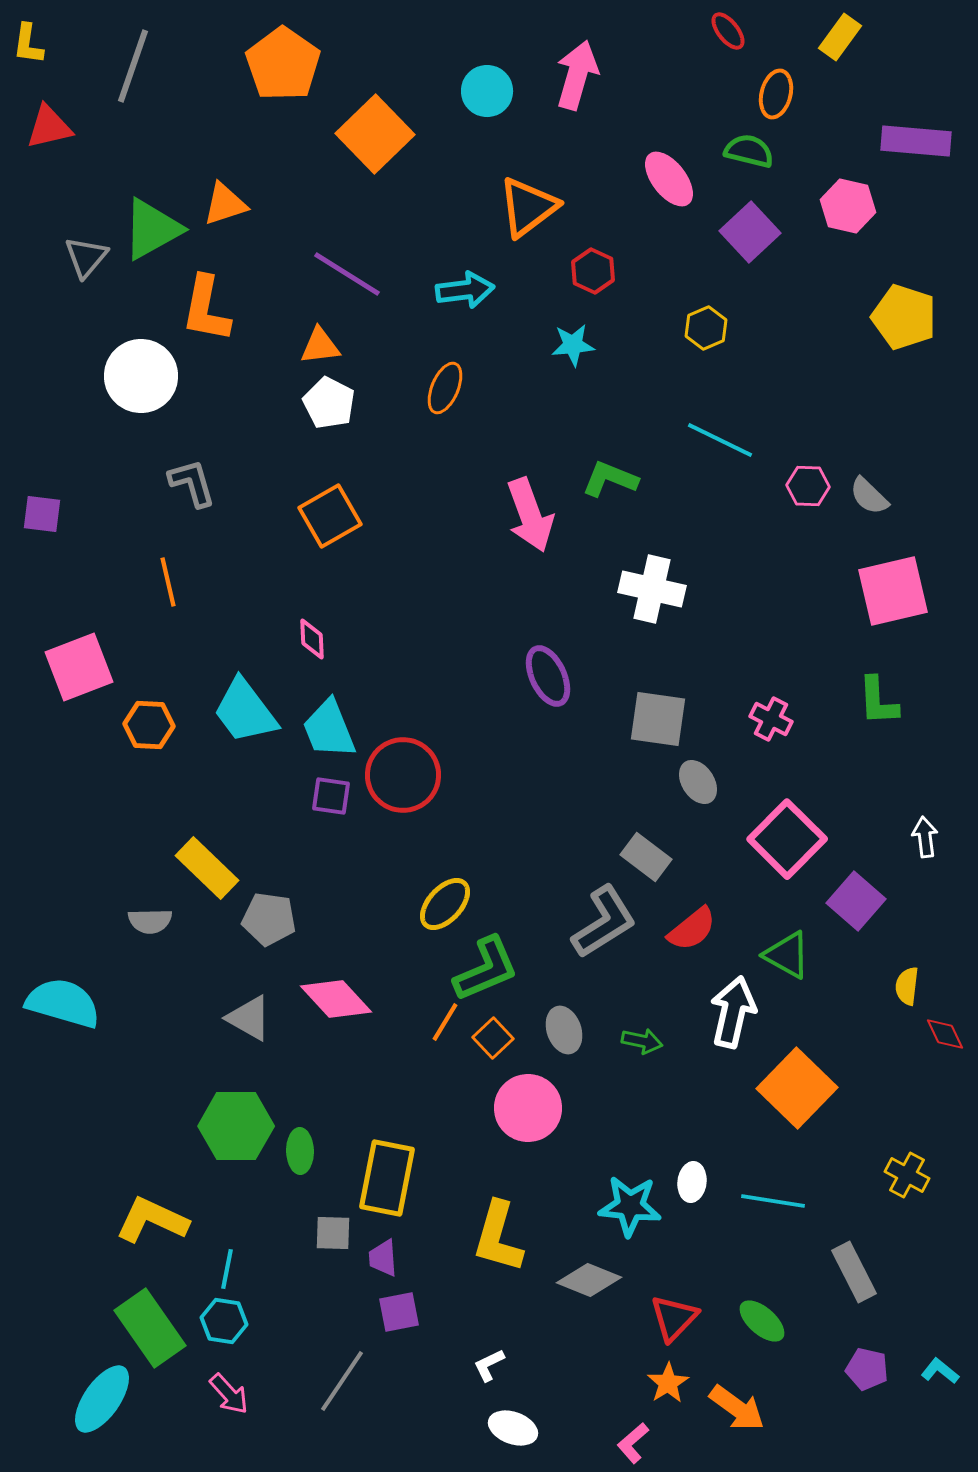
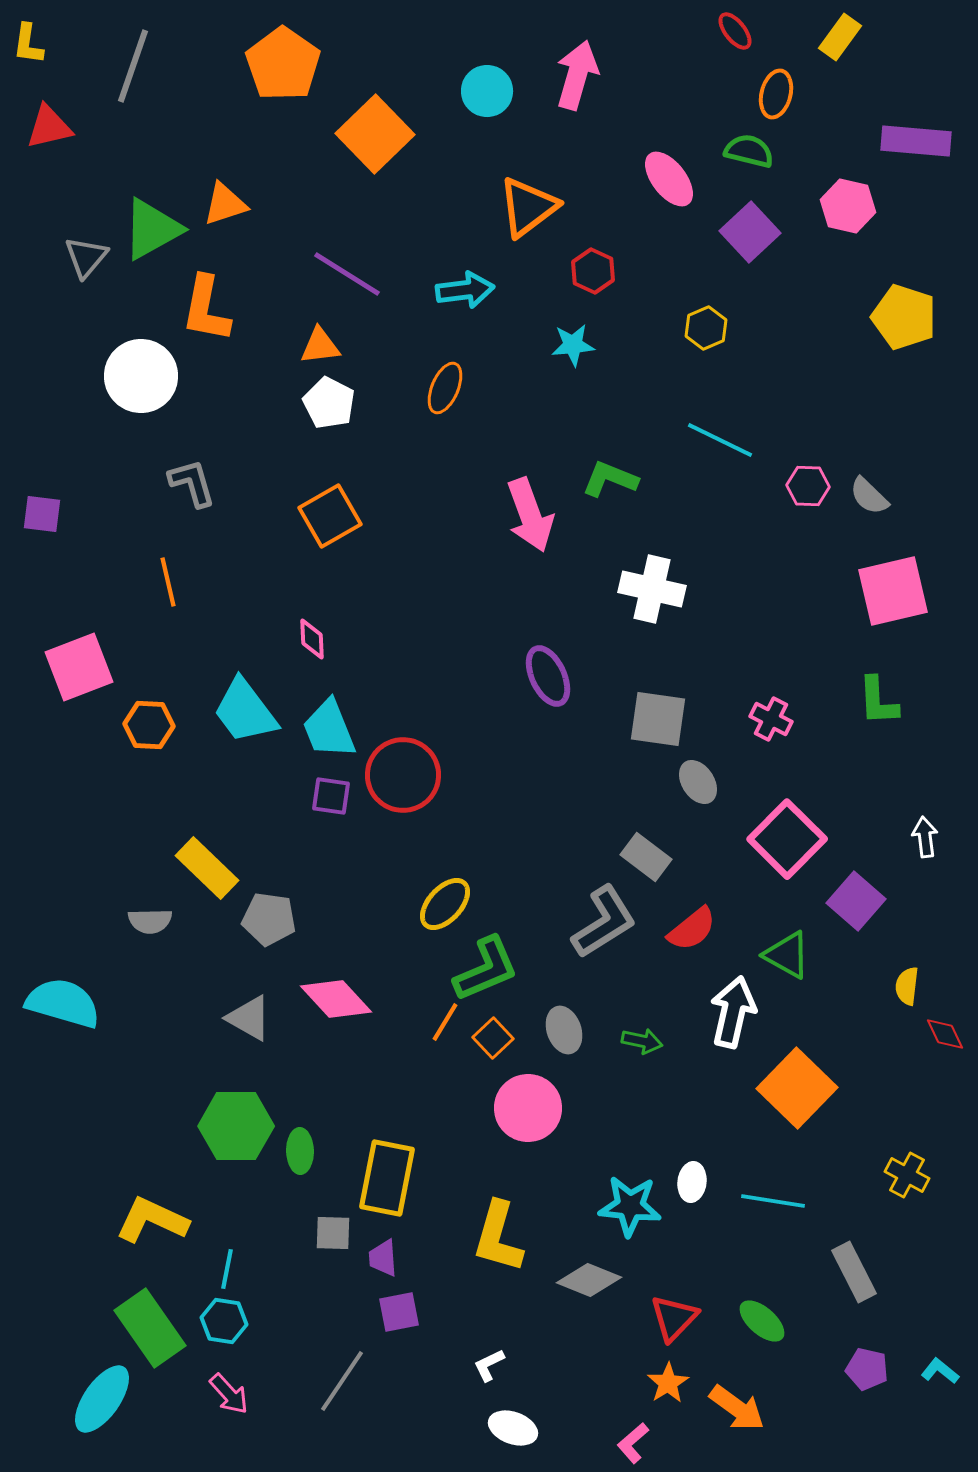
red ellipse at (728, 31): moved 7 px right
